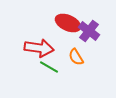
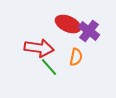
red ellipse: moved 1 px down
orange semicircle: rotated 138 degrees counterclockwise
green line: rotated 18 degrees clockwise
